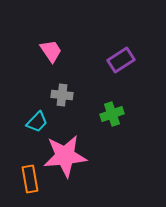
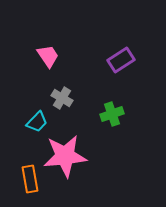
pink trapezoid: moved 3 px left, 5 px down
gray cross: moved 3 px down; rotated 25 degrees clockwise
